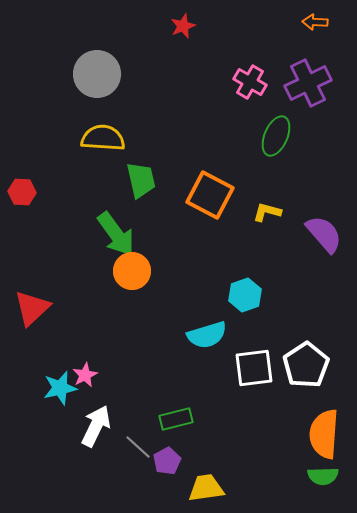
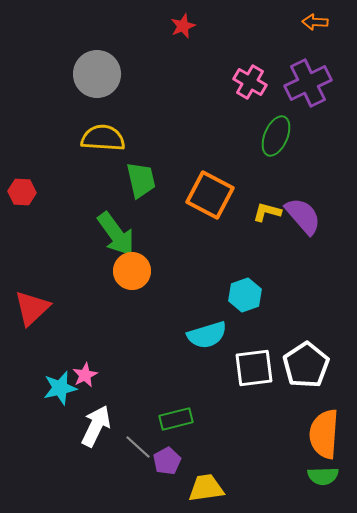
purple semicircle: moved 21 px left, 18 px up
